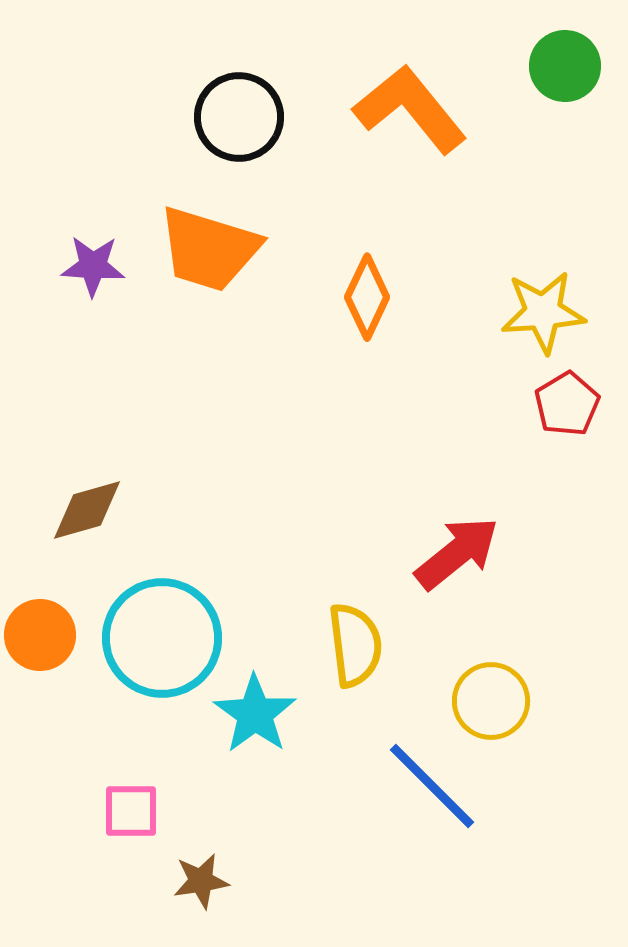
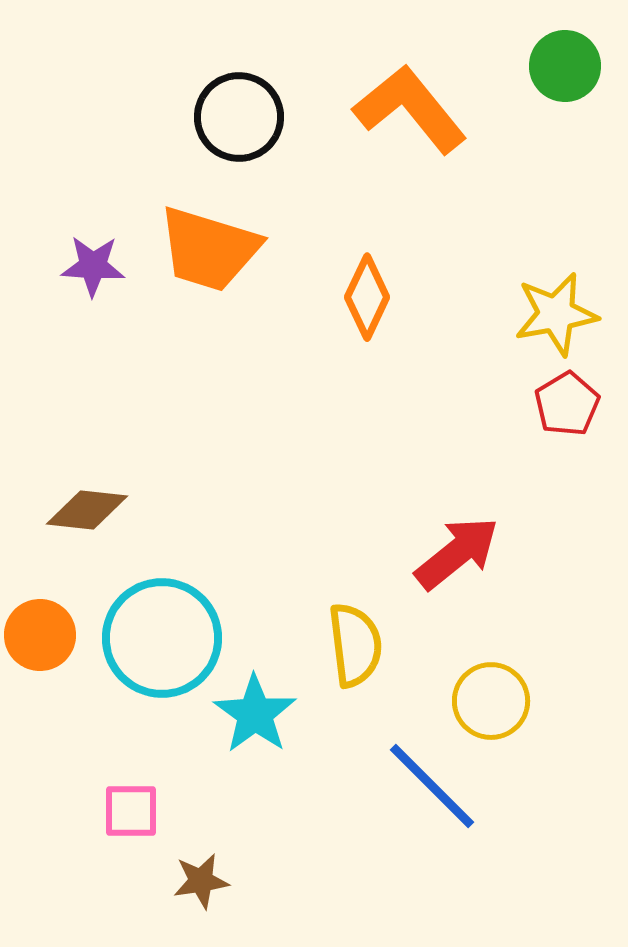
yellow star: moved 13 px right, 2 px down; rotated 6 degrees counterclockwise
brown diamond: rotated 22 degrees clockwise
